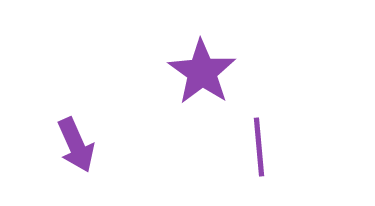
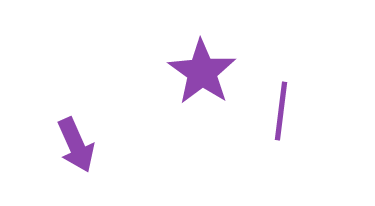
purple line: moved 22 px right, 36 px up; rotated 12 degrees clockwise
